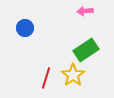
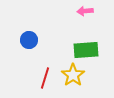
blue circle: moved 4 px right, 12 px down
green rectangle: rotated 30 degrees clockwise
red line: moved 1 px left
